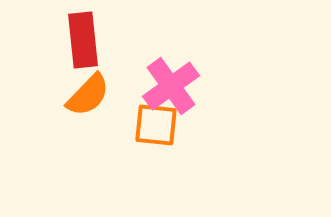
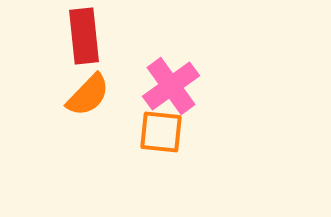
red rectangle: moved 1 px right, 4 px up
orange square: moved 5 px right, 7 px down
